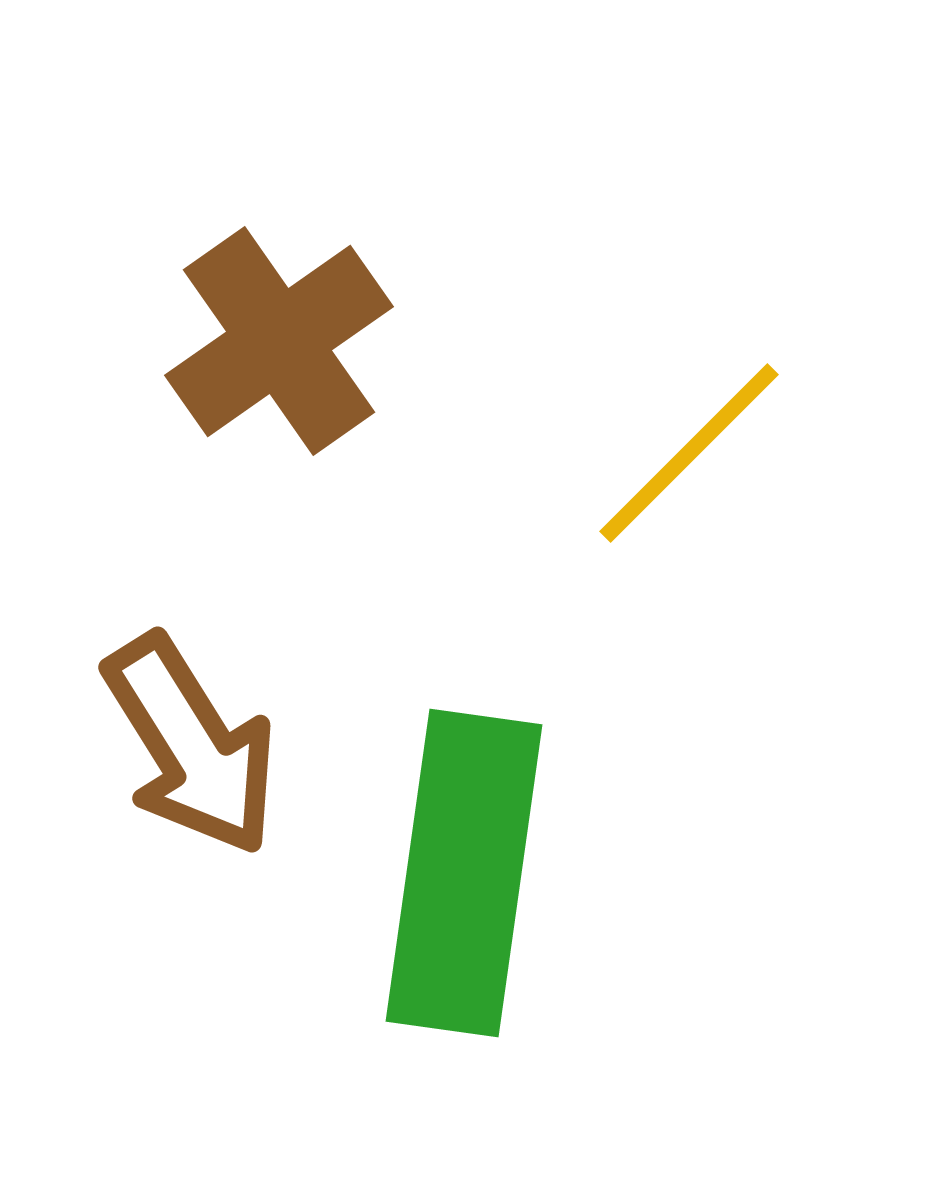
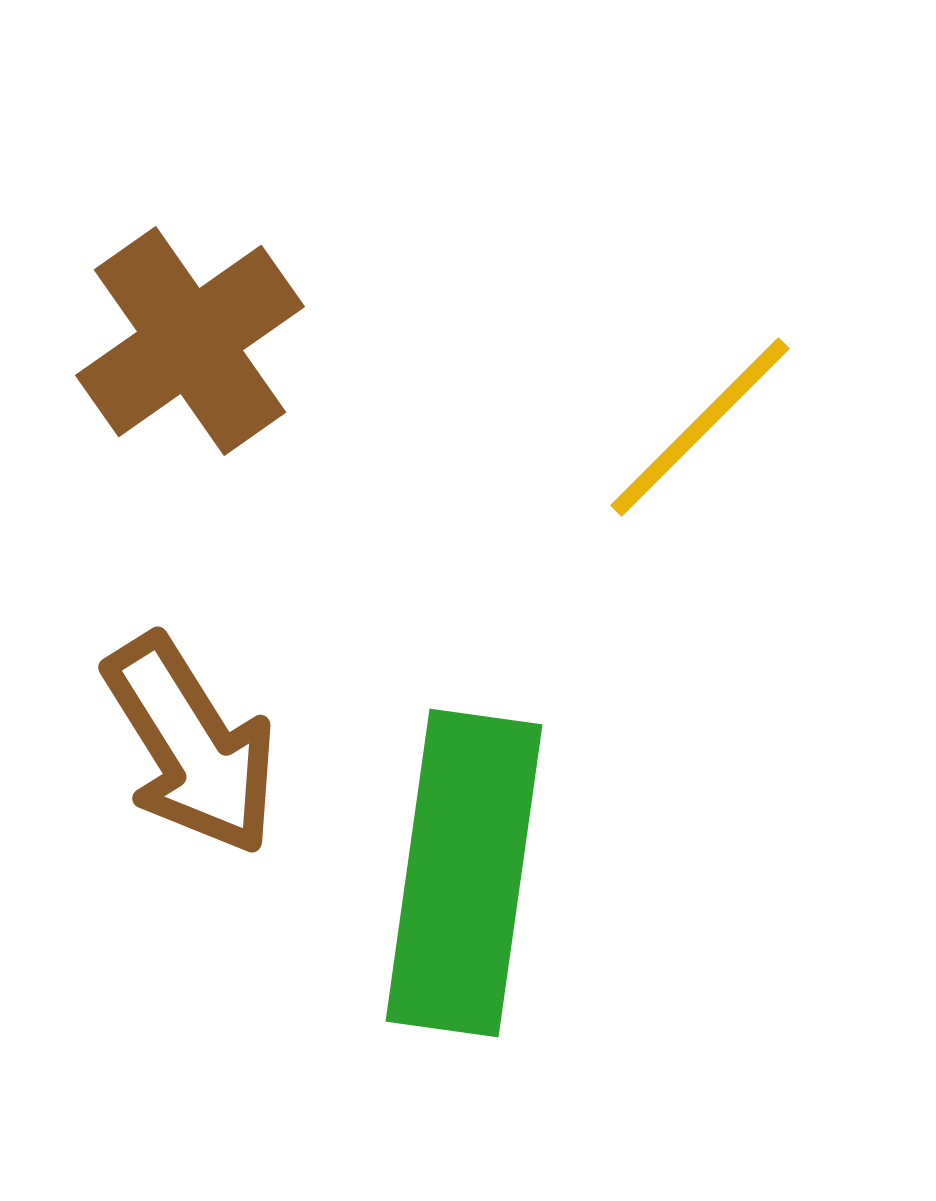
brown cross: moved 89 px left
yellow line: moved 11 px right, 26 px up
